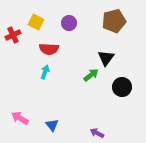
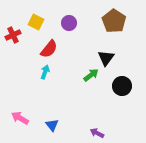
brown pentagon: rotated 25 degrees counterclockwise
red semicircle: rotated 54 degrees counterclockwise
black circle: moved 1 px up
